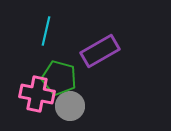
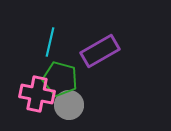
cyan line: moved 4 px right, 11 px down
green pentagon: moved 1 px right, 1 px down
gray circle: moved 1 px left, 1 px up
